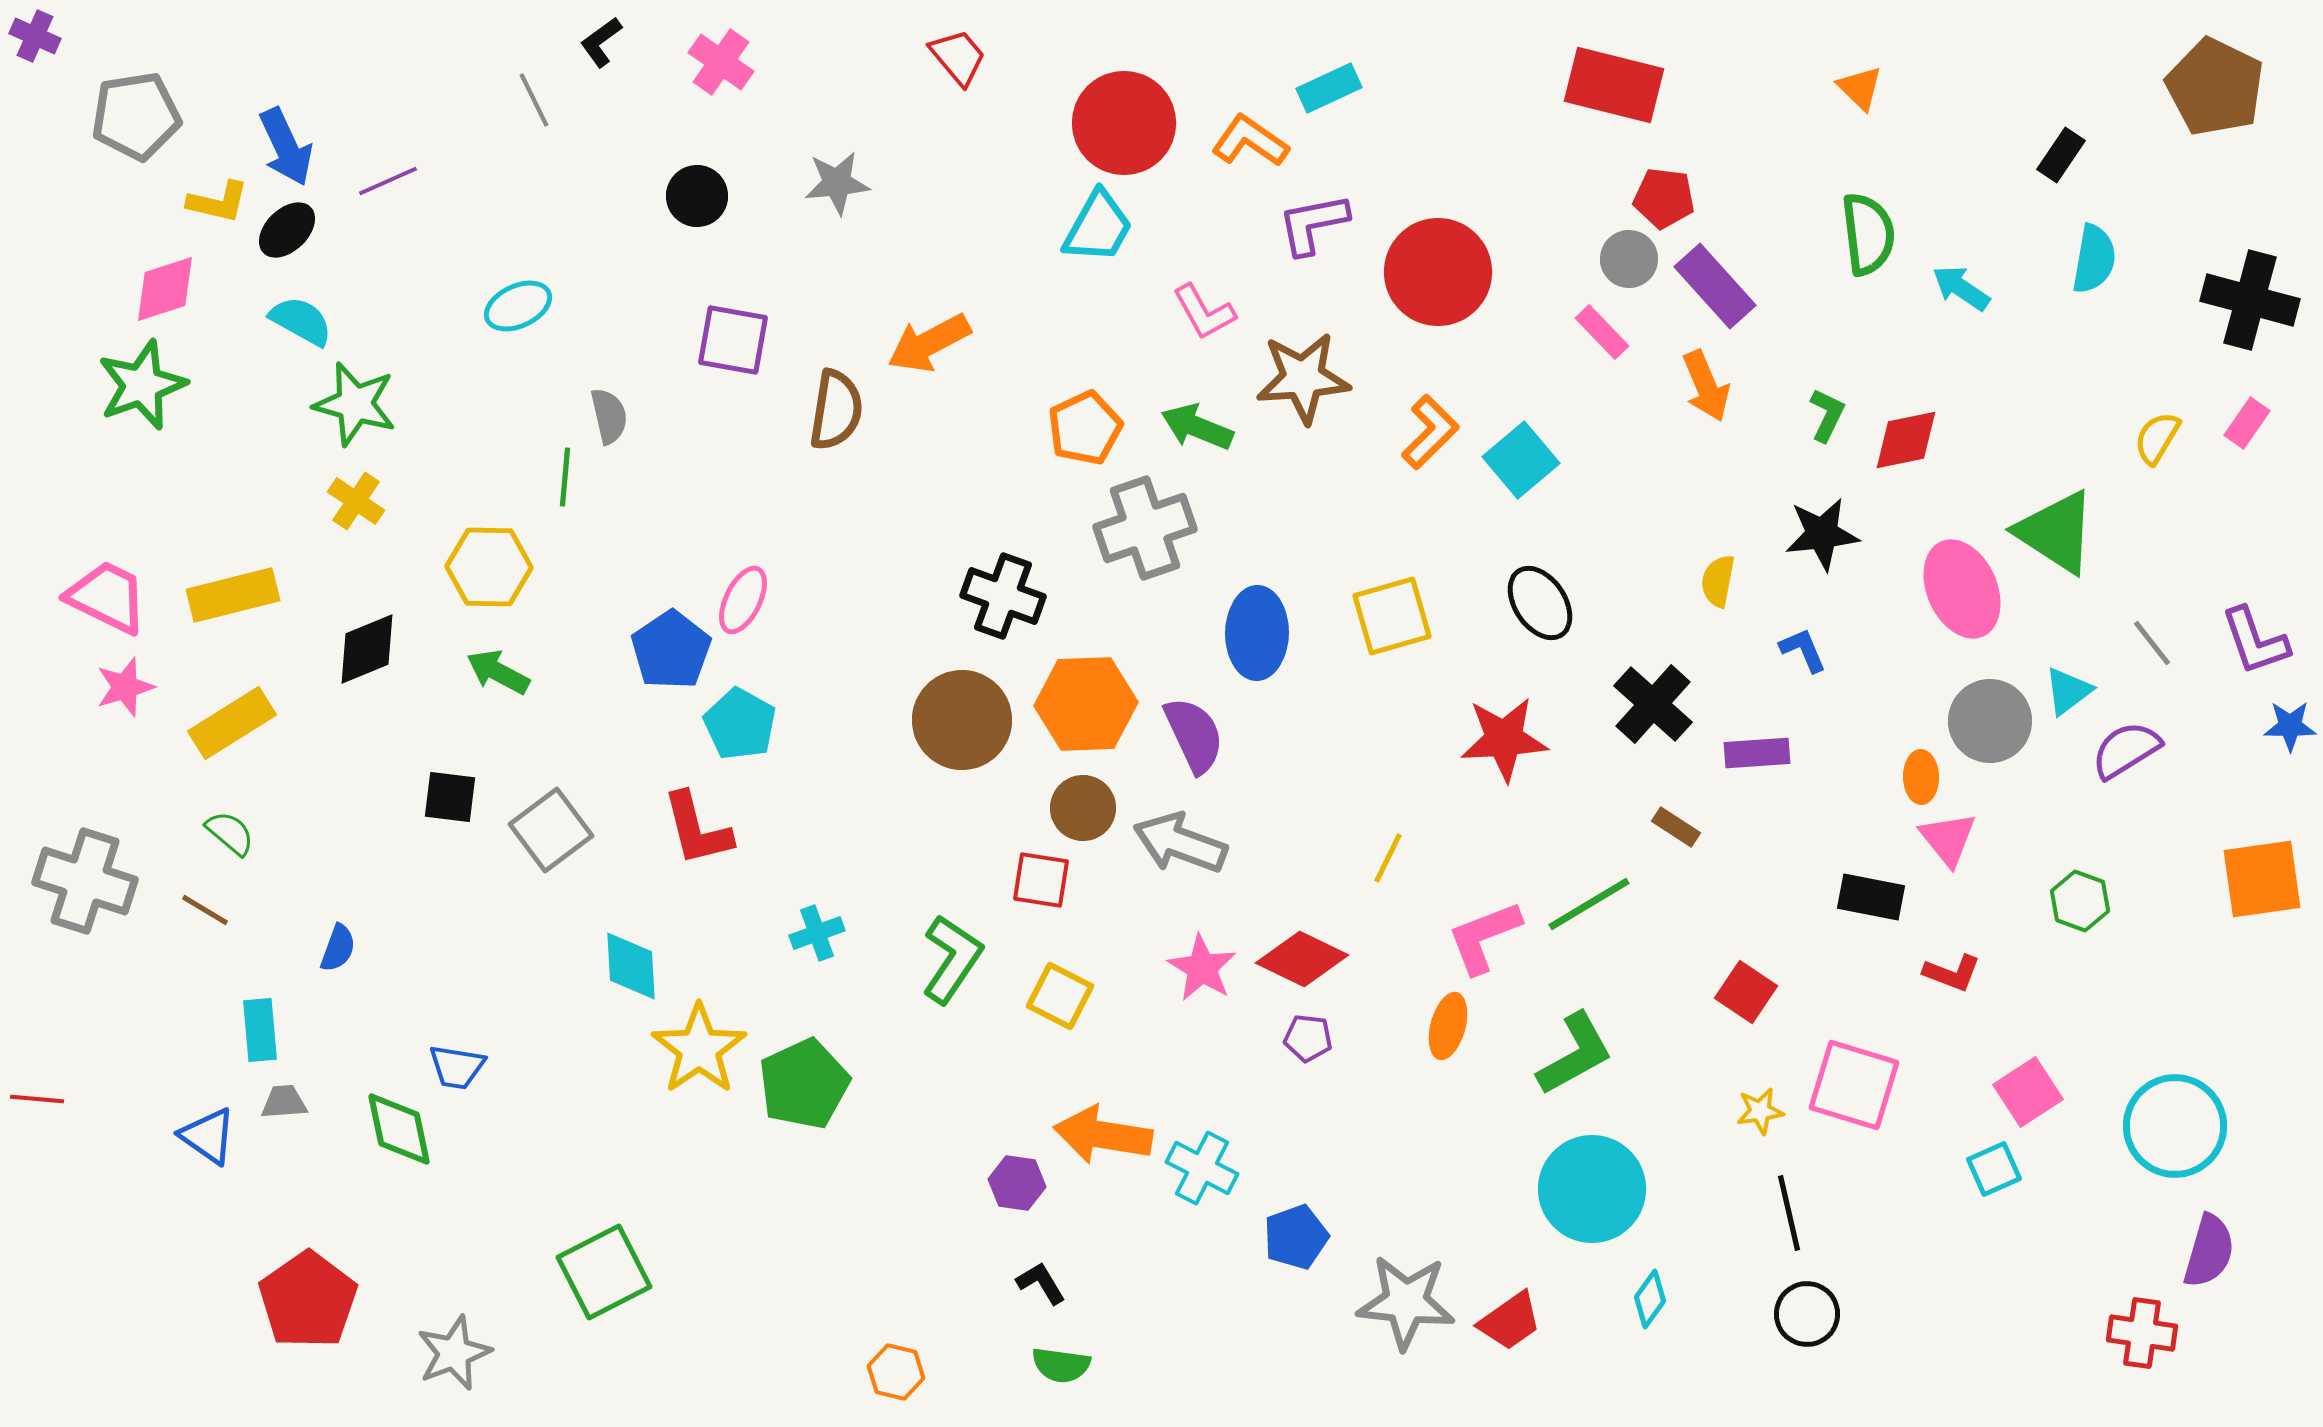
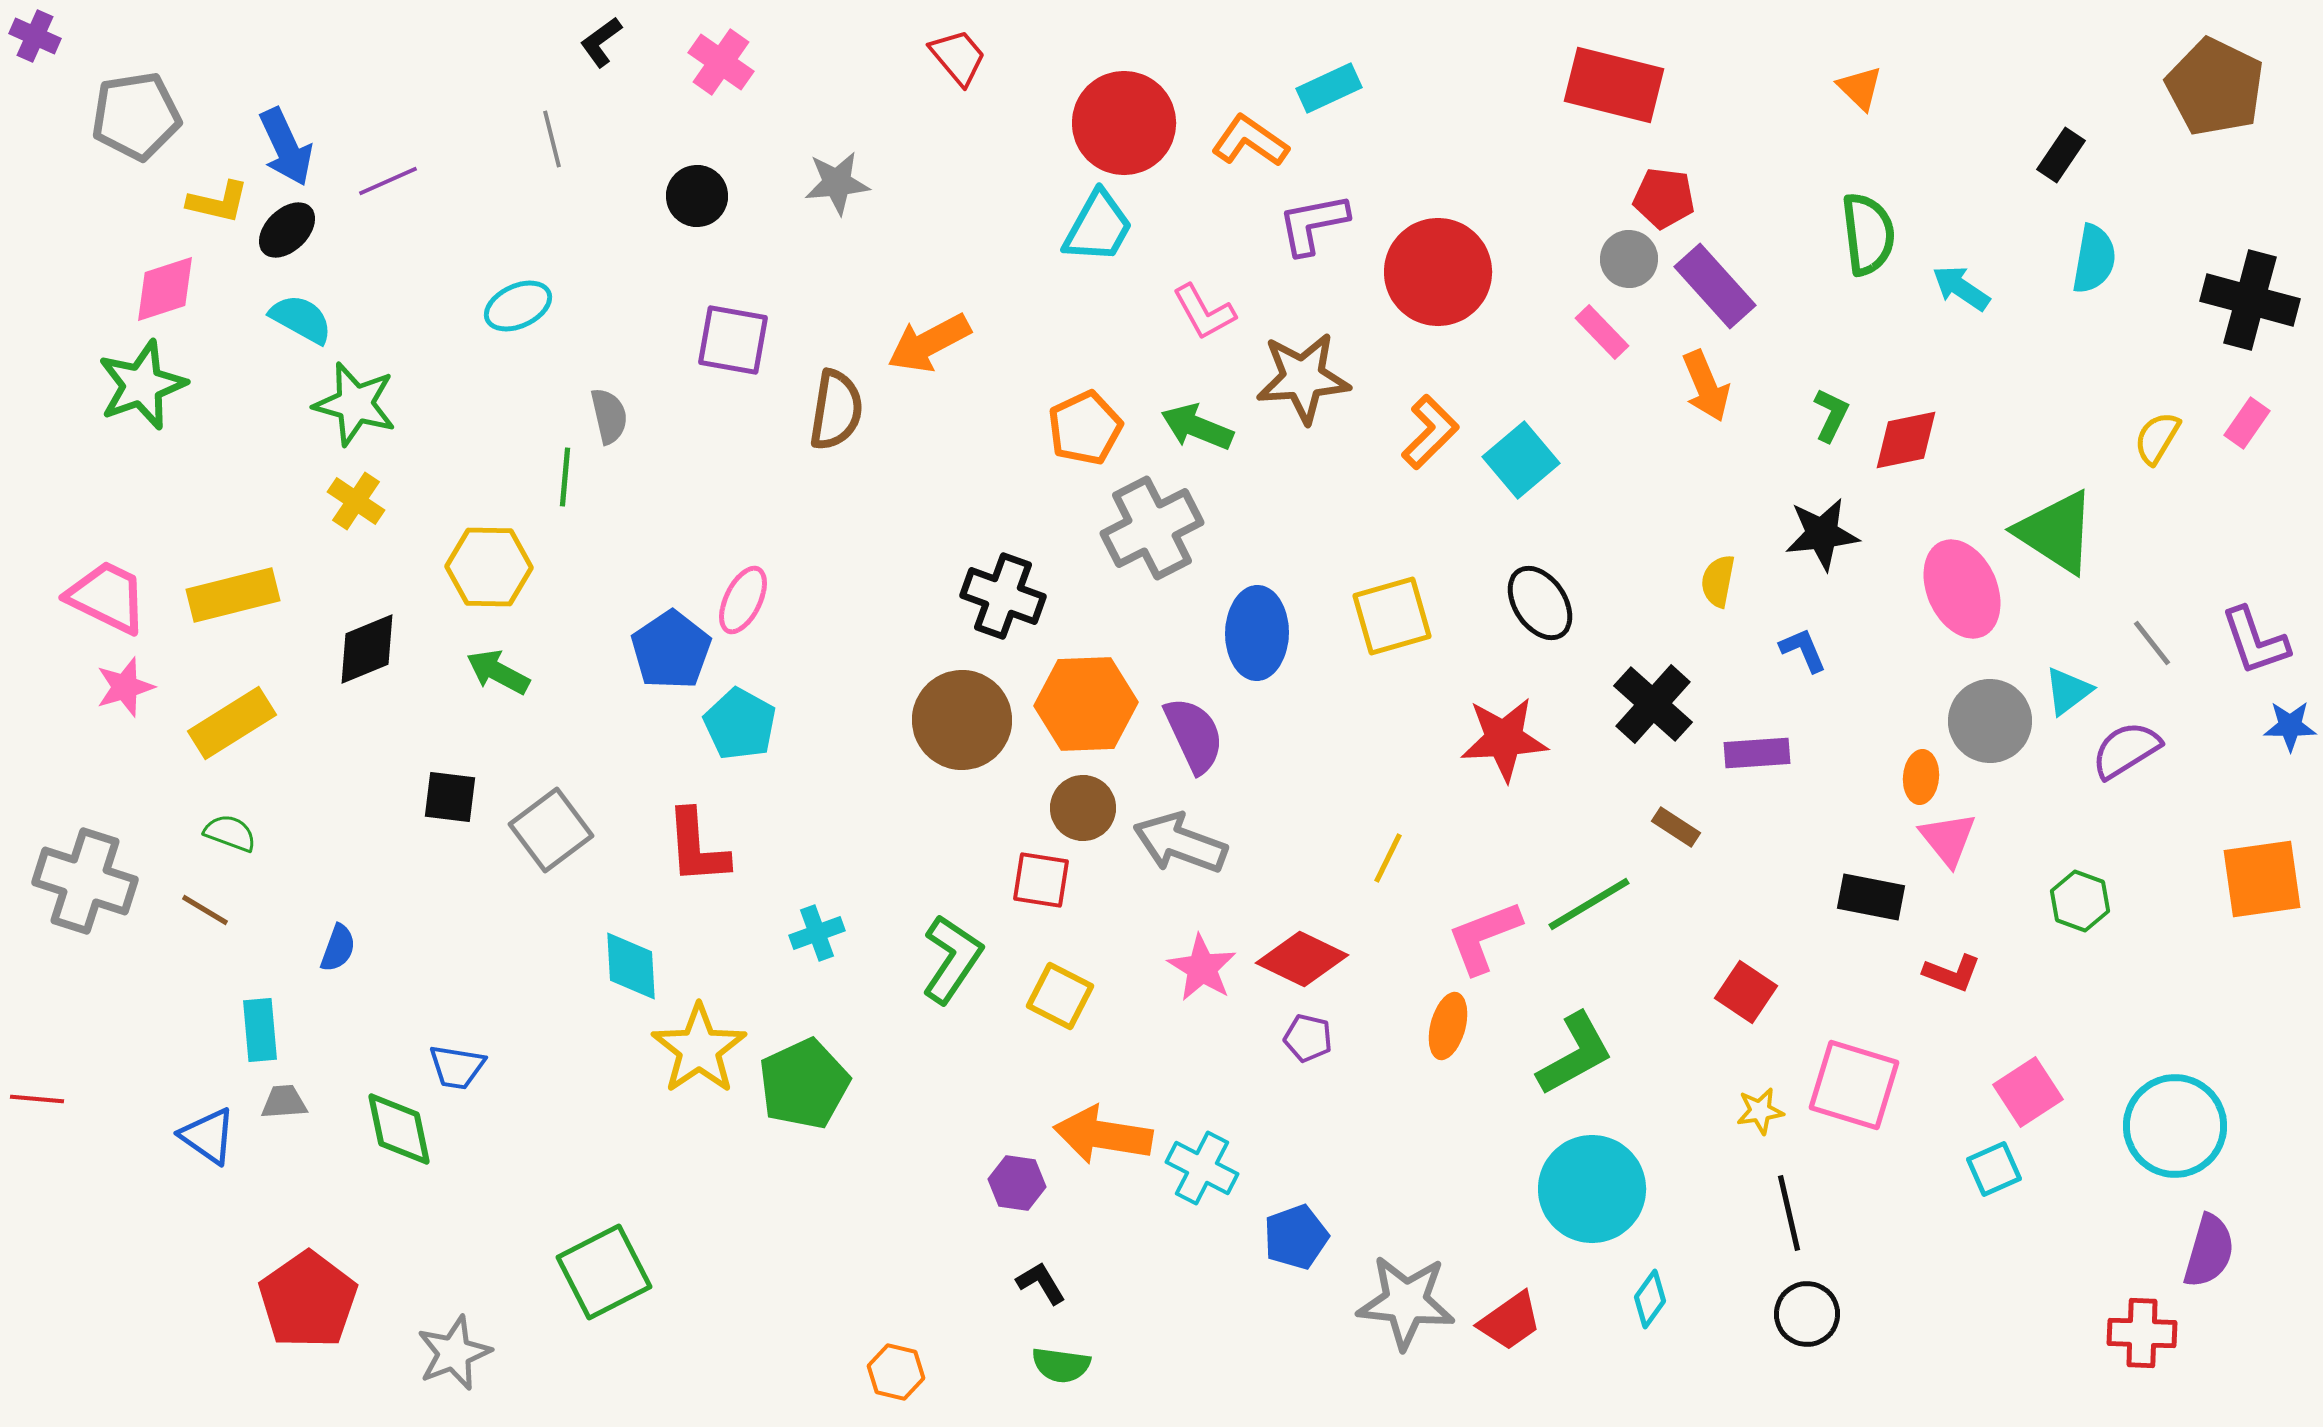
gray line at (534, 100): moved 18 px right, 39 px down; rotated 12 degrees clockwise
cyan semicircle at (301, 321): moved 2 px up
green L-shape at (1827, 415): moved 4 px right
gray cross at (1145, 528): moved 7 px right; rotated 8 degrees counterclockwise
orange ellipse at (1921, 777): rotated 6 degrees clockwise
red L-shape at (697, 829): moved 18 px down; rotated 10 degrees clockwise
green semicircle at (230, 833): rotated 20 degrees counterclockwise
purple pentagon at (1308, 1038): rotated 6 degrees clockwise
red cross at (2142, 1333): rotated 6 degrees counterclockwise
